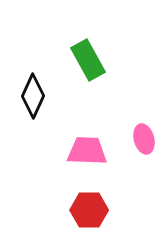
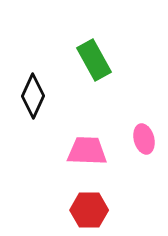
green rectangle: moved 6 px right
